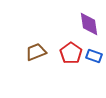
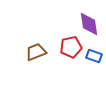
red pentagon: moved 6 px up; rotated 25 degrees clockwise
